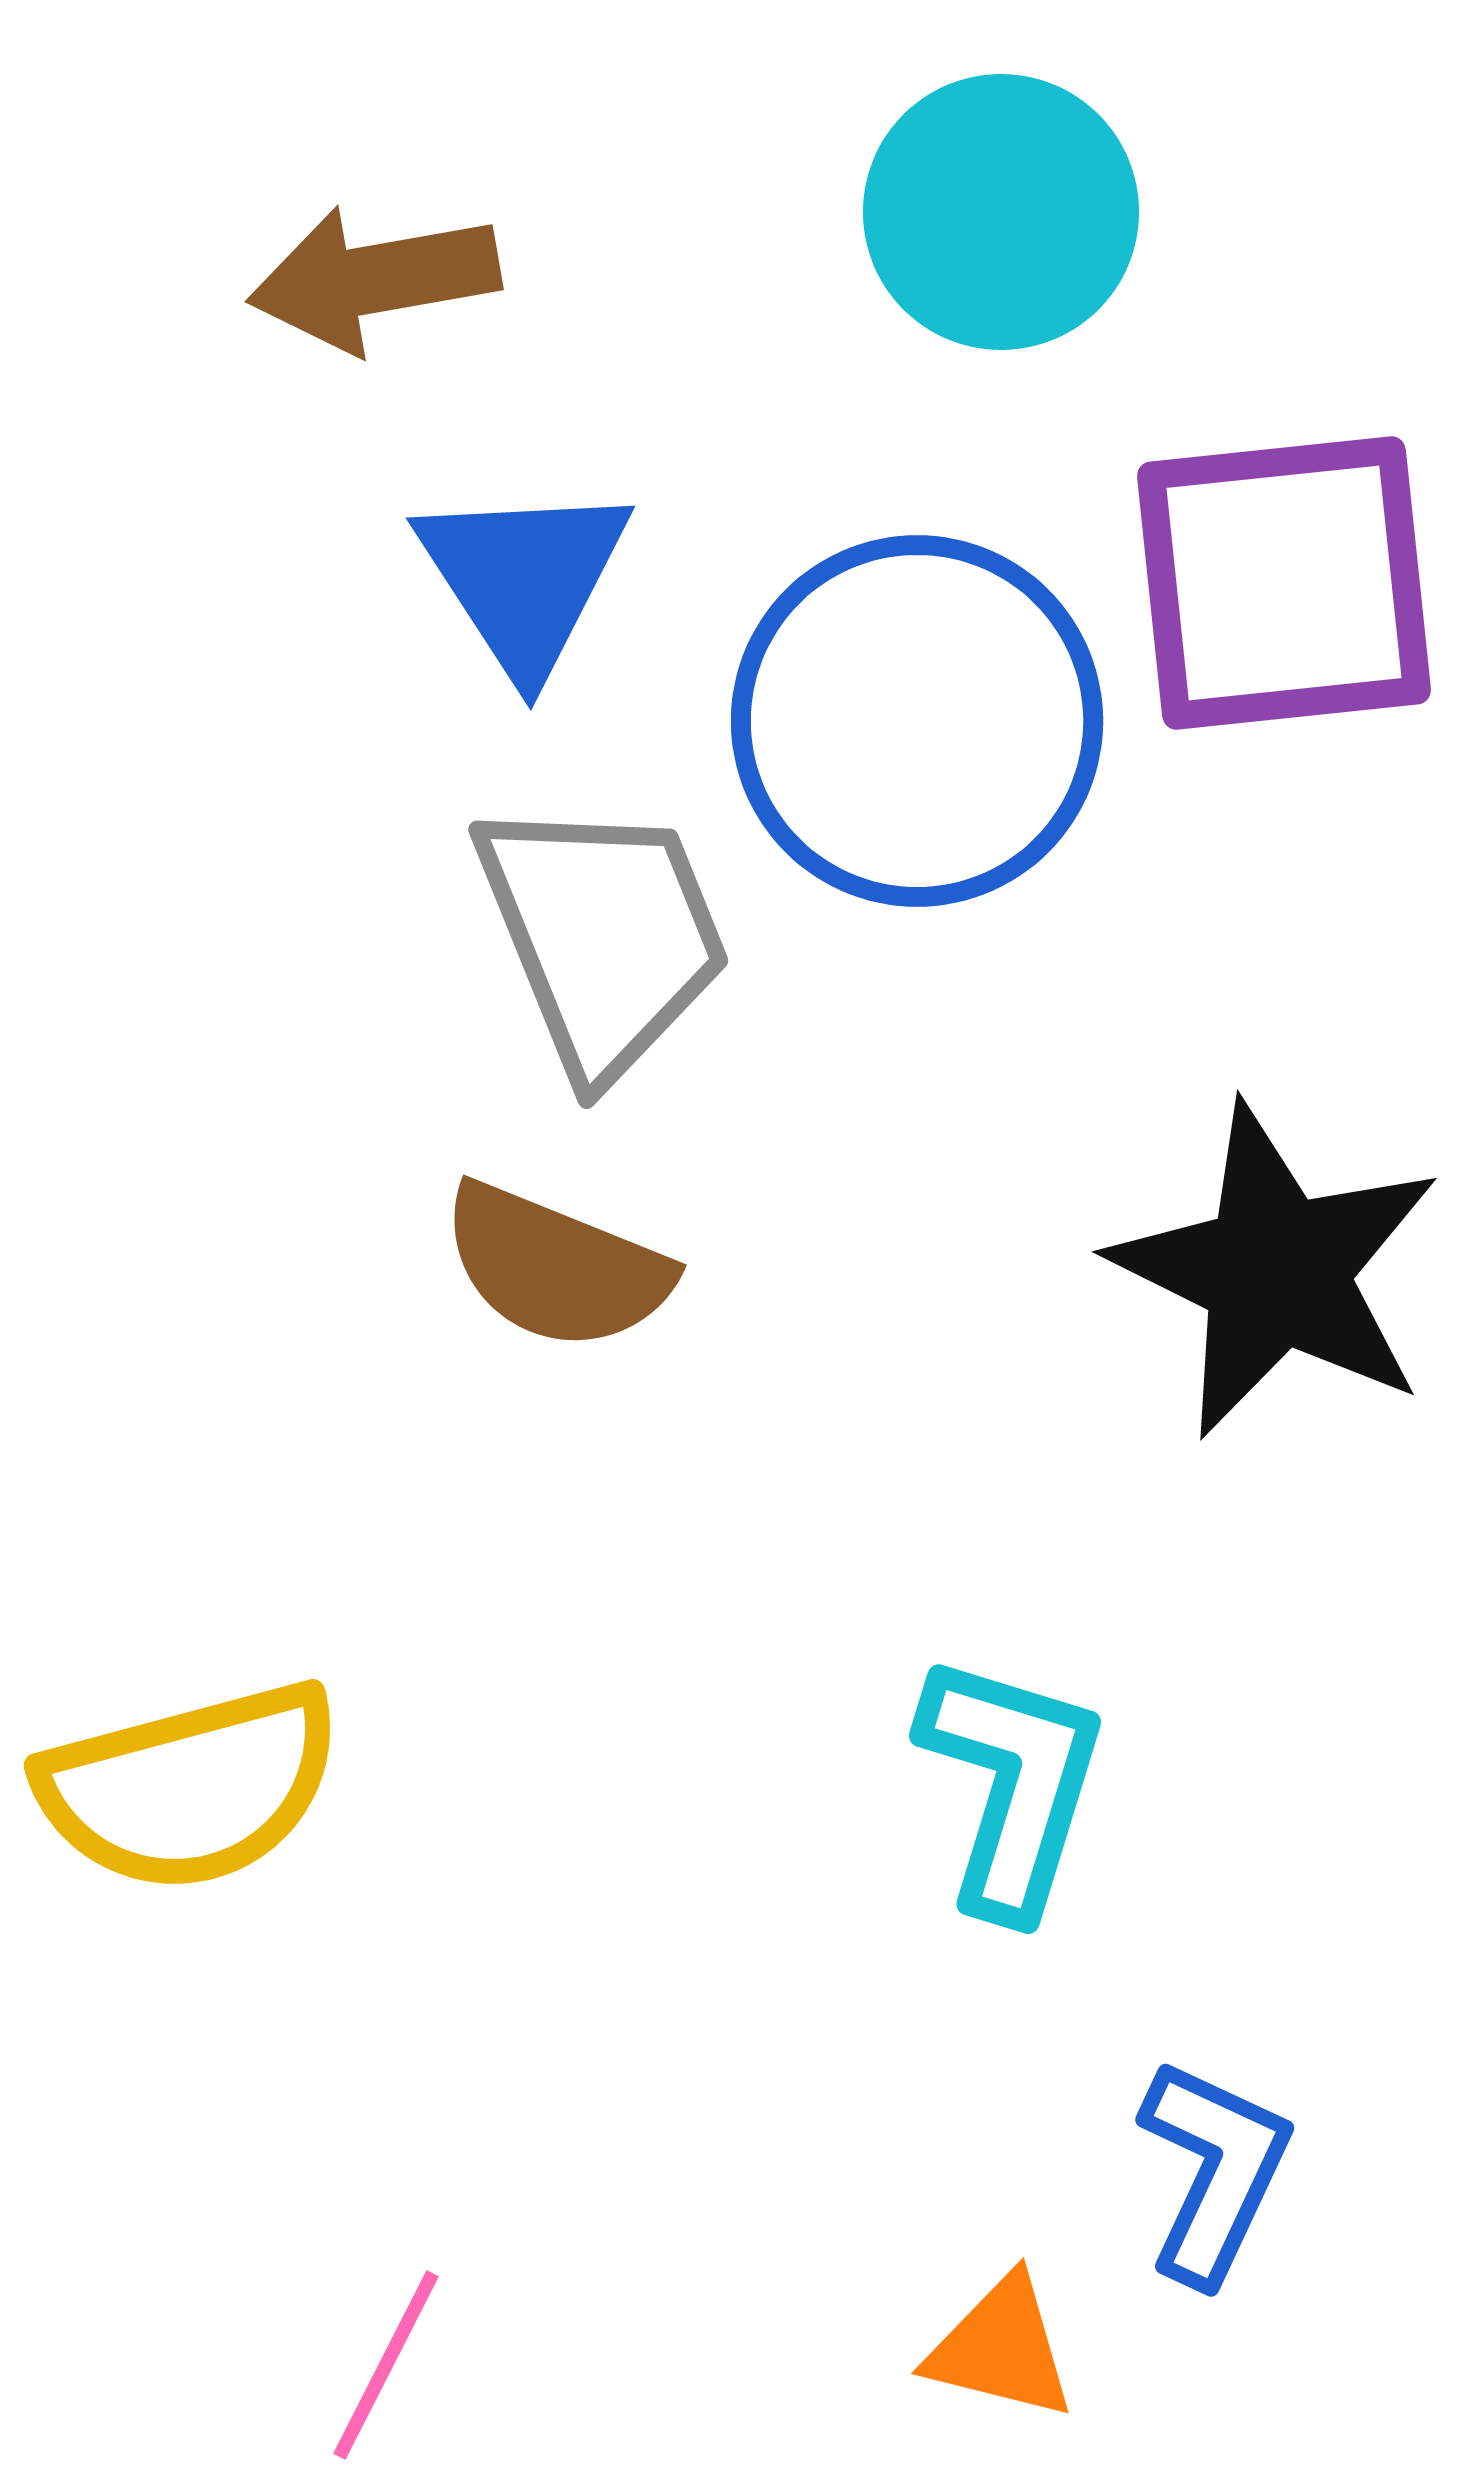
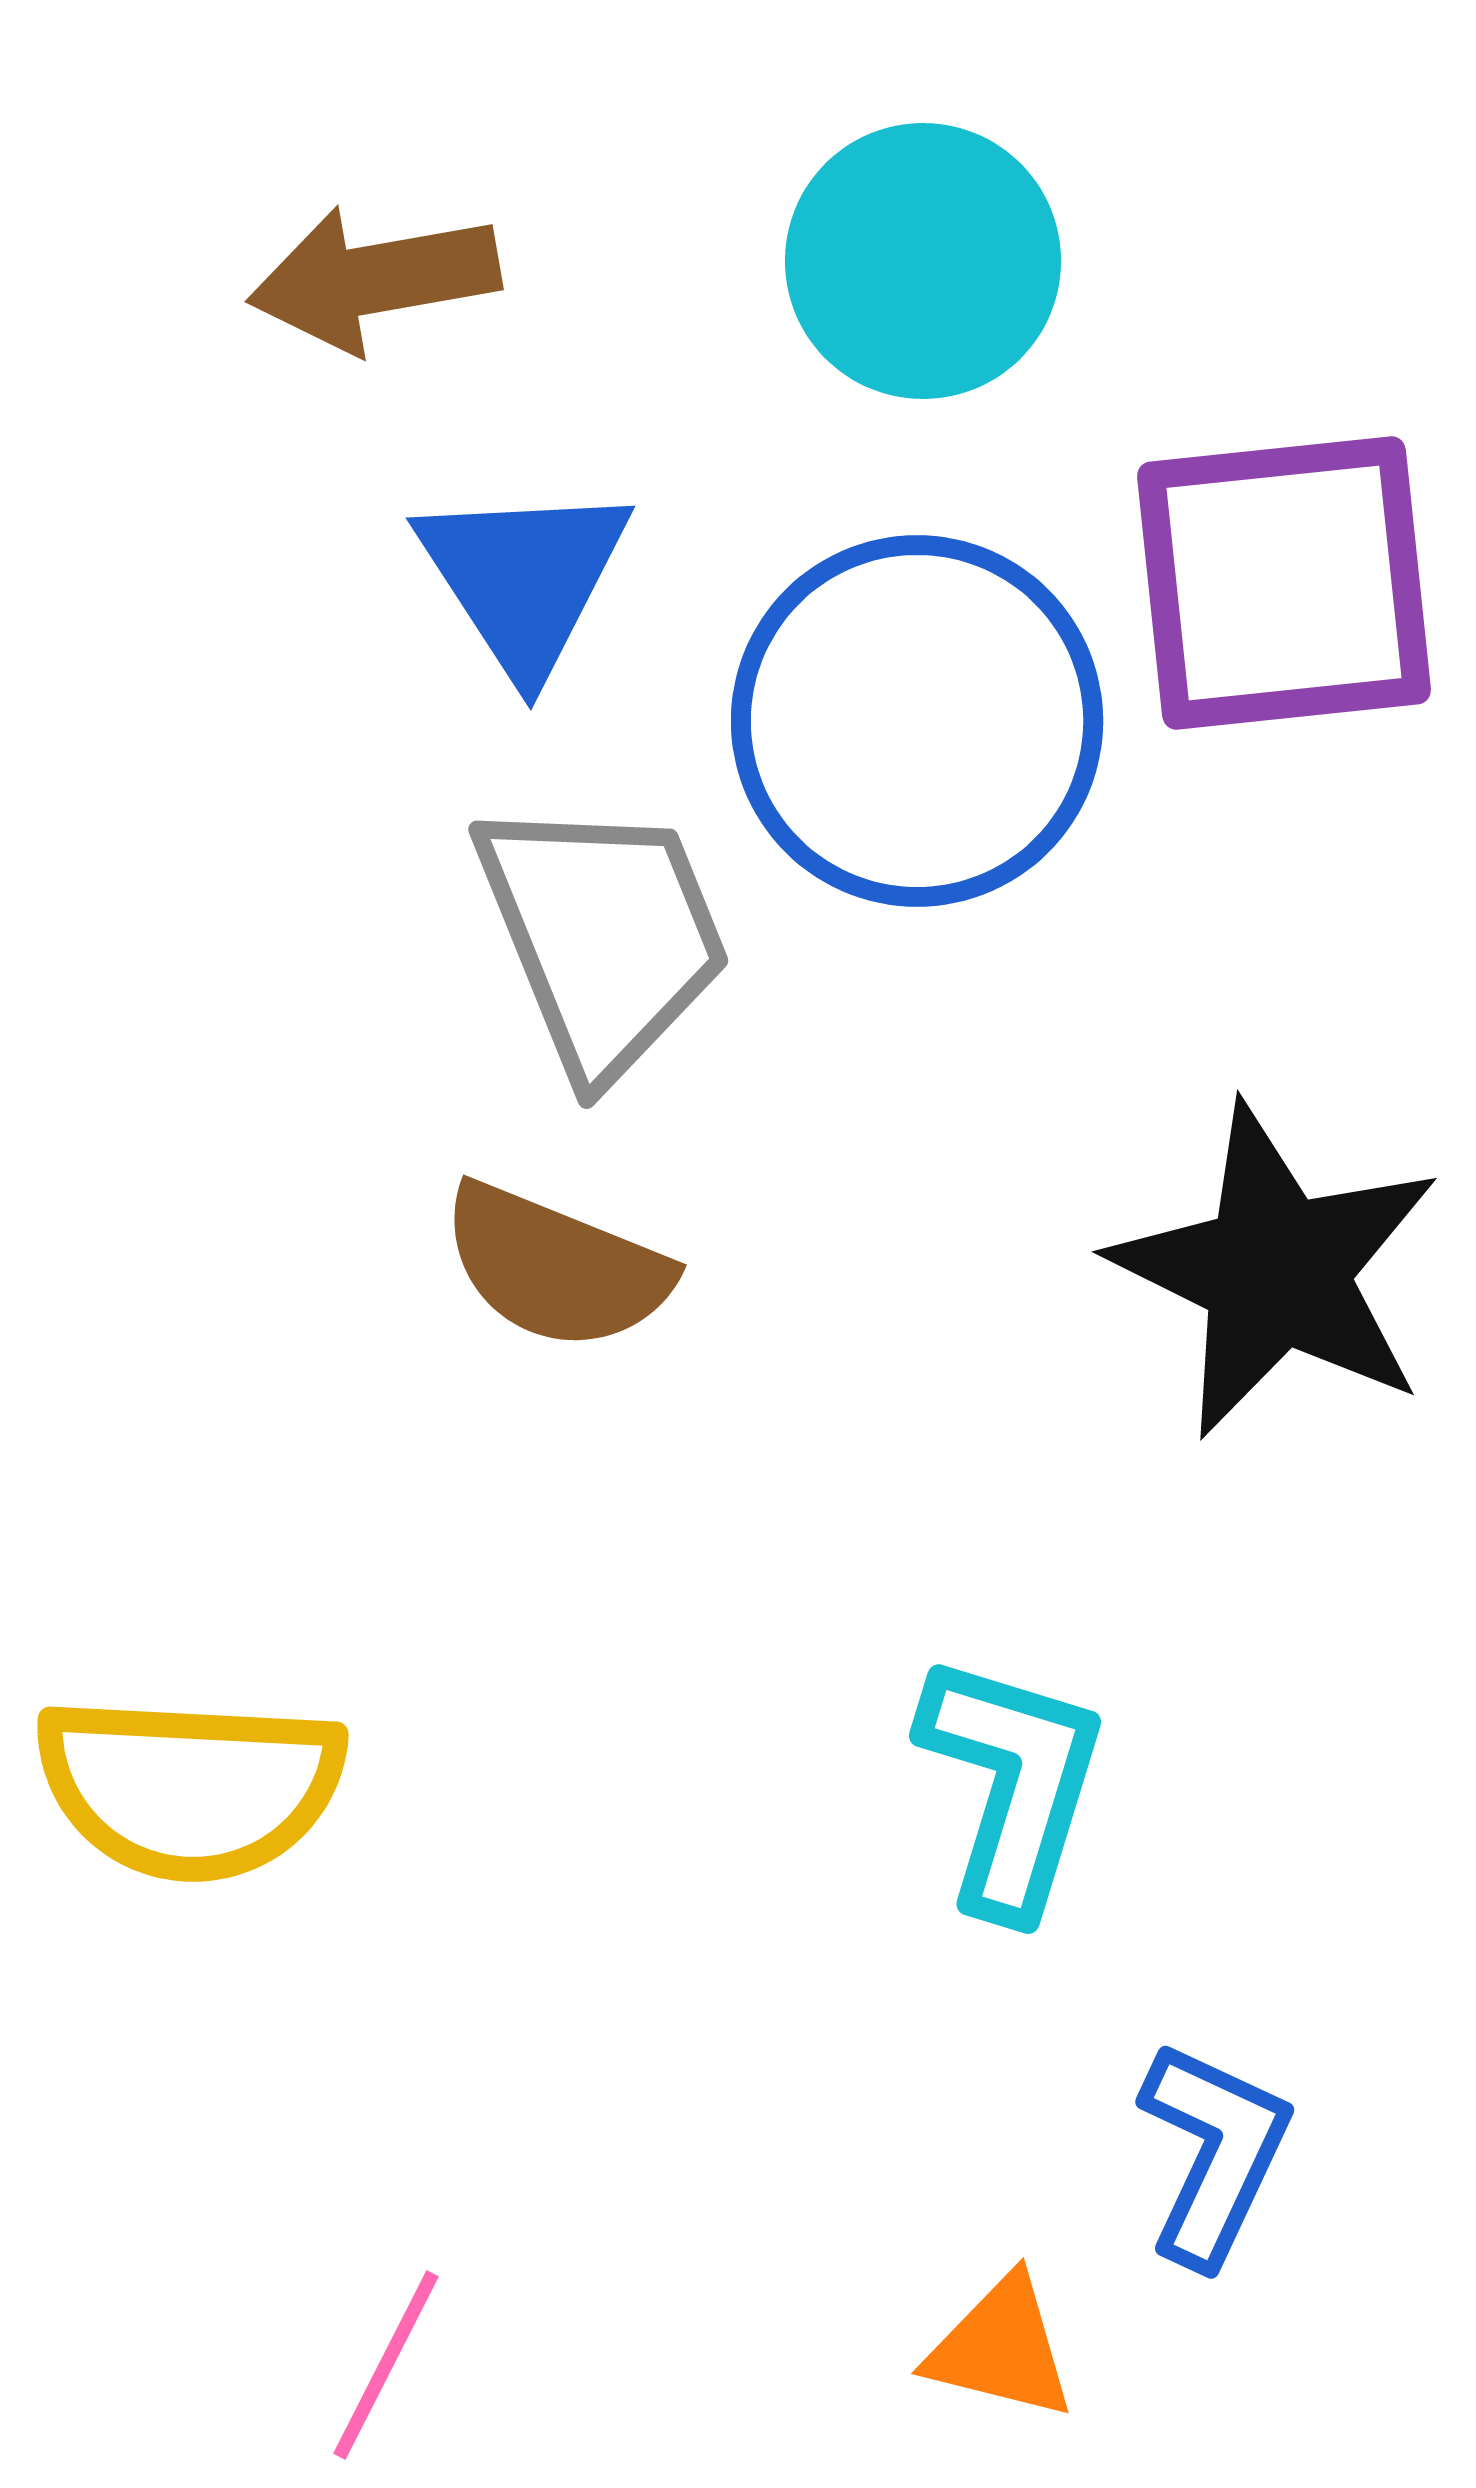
cyan circle: moved 78 px left, 49 px down
yellow semicircle: rotated 18 degrees clockwise
blue L-shape: moved 18 px up
